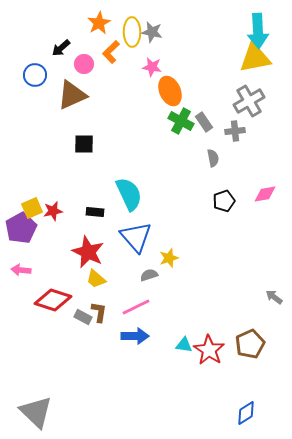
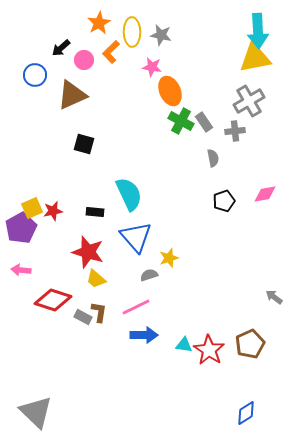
gray star at (152, 32): moved 9 px right, 3 px down
pink circle at (84, 64): moved 4 px up
black square at (84, 144): rotated 15 degrees clockwise
red star at (88, 252): rotated 8 degrees counterclockwise
blue arrow at (135, 336): moved 9 px right, 1 px up
